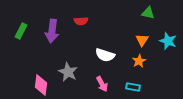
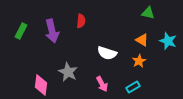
red semicircle: rotated 80 degrees counterclockwise
purple arrow: rotated 20 degrees counterclockwise
orange triangle: rotated 32 degrees counterclockwise
white semicircle: moved 2 px right, 2 px up
cyan rectangle: rotated 40 degrees counterclockwise
